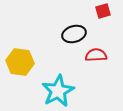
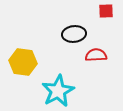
red square: moved 3 px right; rotated 14 degrees clockwise
black ellipse: rotated 10 degrees clockwise
yellow hexagon: moved 3 px right
